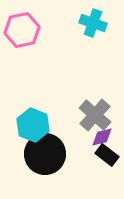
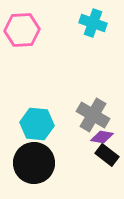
pink hexagon: rotated 8 degrees clockwise
gray cross: moved 2 px left; rotated 12 degrees counterclockwise
cyan hexagon: moved 4 px right, 1 px up; rotated 16 degrees counterclockwise
purple diamond: rotated 25 degrees clockwise
black circle: moved 11 px left, 9 px down
